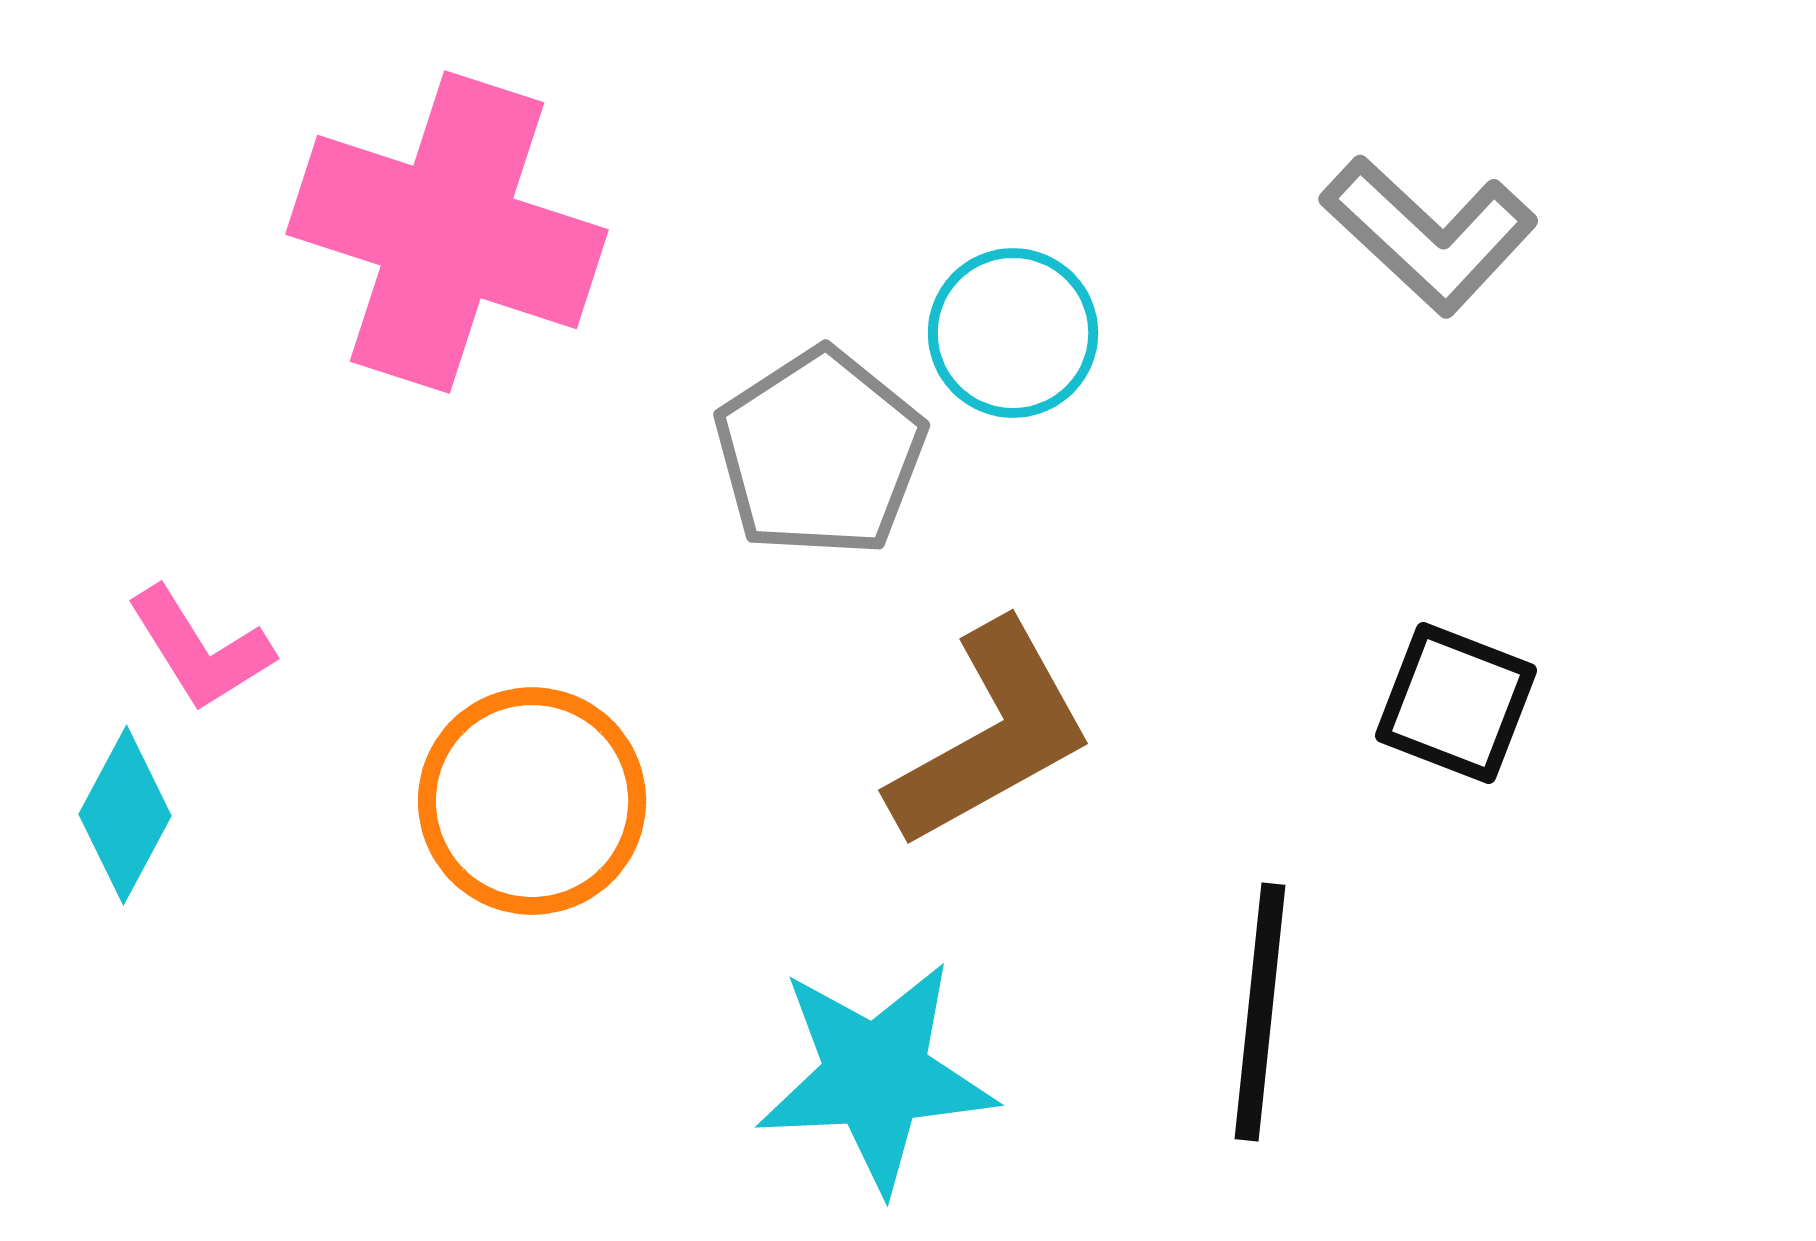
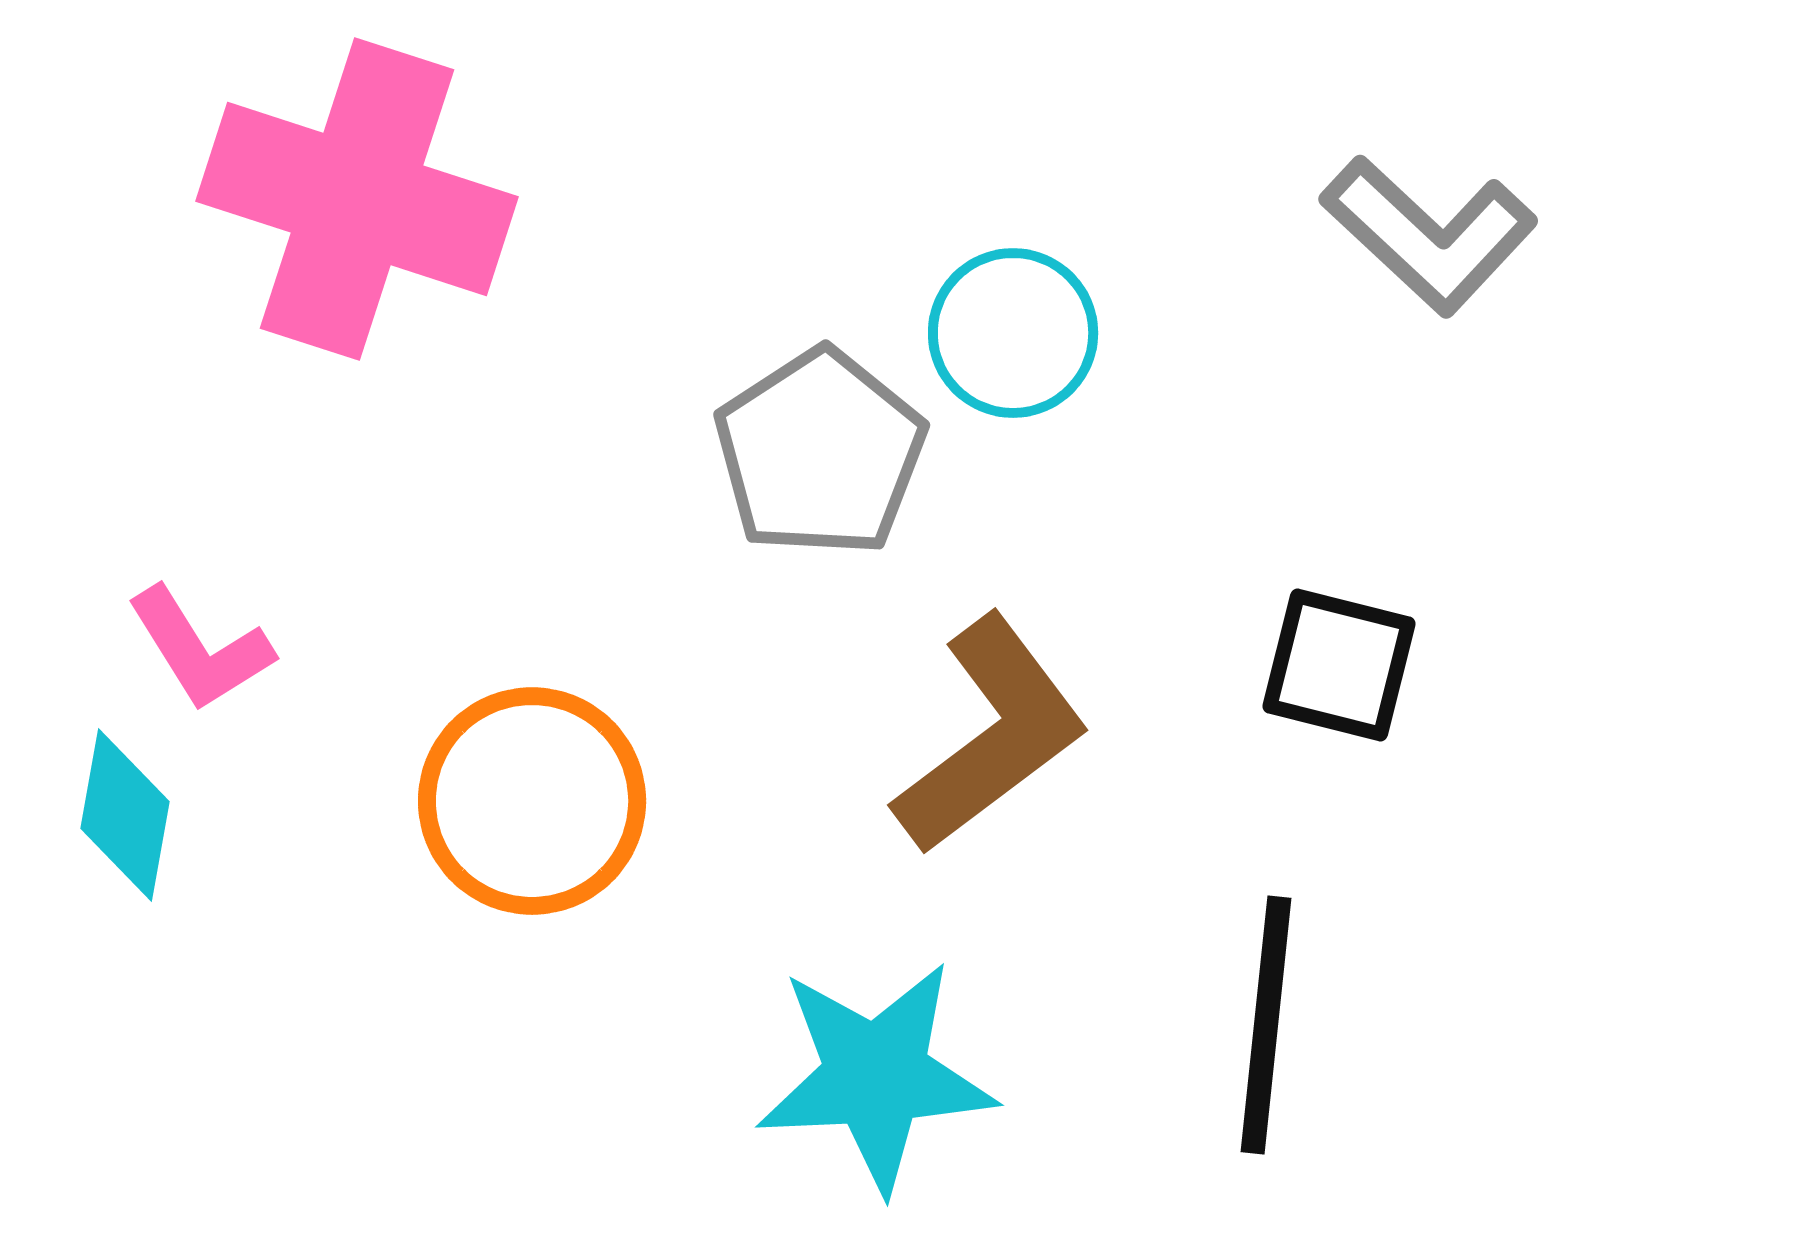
pink cross: moved 90 px left, 33 px up
black square: moved 117 px left, 38 px up; rotated 7 degrees counterclockwise
brown L-shape: rotated 8 degrees counterclockwise
cyan diamond: rotated 18 degrees counterclockwise
black line: moved 6 px right, 13 px down
